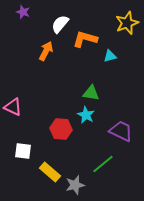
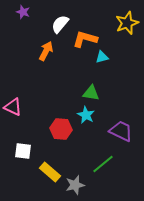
cyan triangle: moved 8 px left, 1 px down
